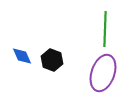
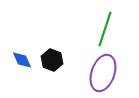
green line: rotated 16 degrees clockwise
blue diamond: moved 4 px down
